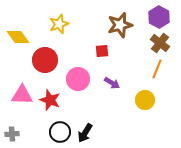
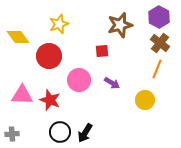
red circle: moved 4 px right, 4 px up
pink circle: moved 1 px right, 1 px down
